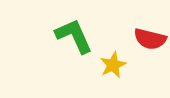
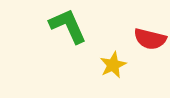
green L-shape: moved 6 px left, 10 px up
